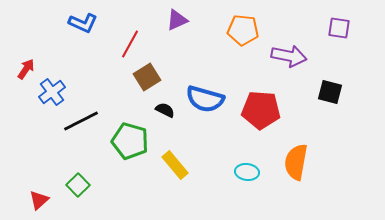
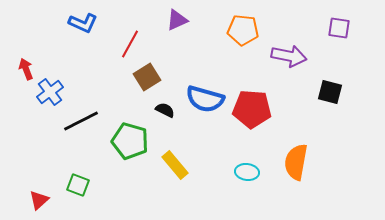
red arrow: rotated 55 degrees counterclockwise
blue cross: moved 2 px left
red pentagon: moved 9 px left, 1 px up
green square: rotated 25 degrees counterclockwise
